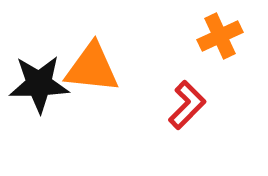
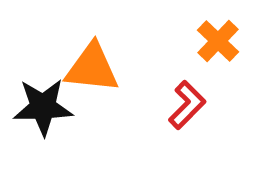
orange cross: moved 2 px left, 5 px down; rotated 21 degrees counterclockwise
black star: moved 4 px right, 23 px down
